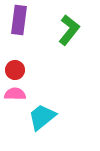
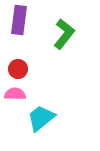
green L-shape: moved 5 px left, 4 px down
red circle: moved 3 px right, 1 px up
cyan trapezoid: moved 1 px left, 1 px down
